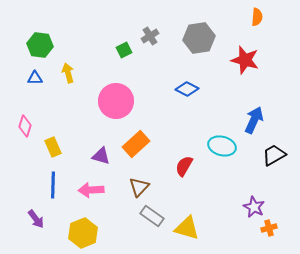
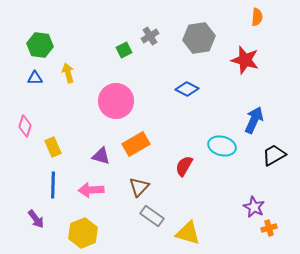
orange rectangle: rotated 12 degrees clockwise
yellow triangle: moved 1 px right, 5 px down
